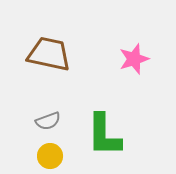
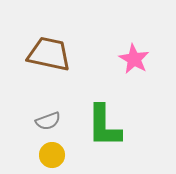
pink star: rotated 24 degrees counterclockwise
green L-shape: moved 9 px up
yellow circle: moved 2 px right, 1 px up
